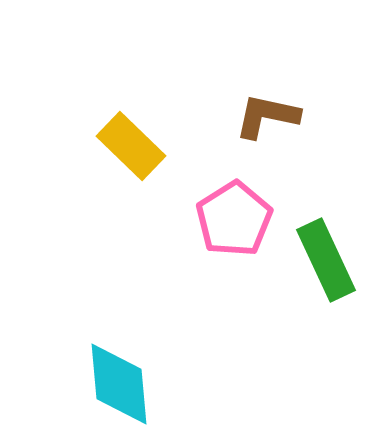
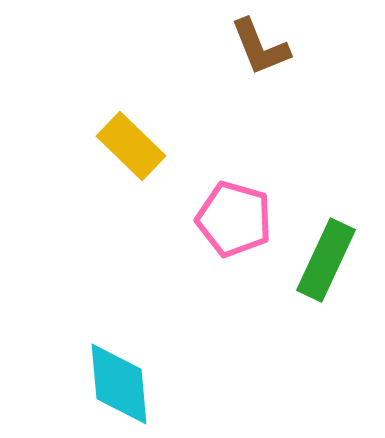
brown L-shape: moved 7 px left, 69 px up; rotated 124 degrees counterclockwise
pink pentagon: rotated 24 degrees counterclockwise
green rectangle: rotated 50 degrees clockwise
